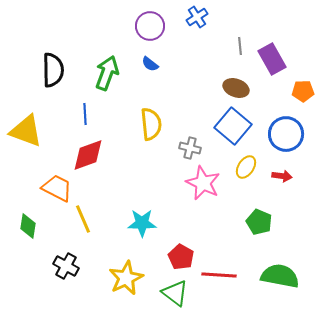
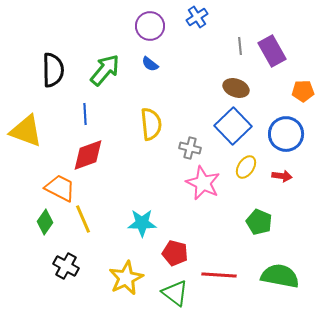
purple rectangle: moved 8 px up
green arrow: moved 2 px left, 3 px up; rotated 20 degrees clockwise
blue square: rotated 6 degrees clockwise
orange trapezoid: moved 3 px right
green diamond: moved 17 px right, 4 px up; rotated 25 degrees clockwise
red pentagon: moved 6 px left, 4 px up; rotated 15 degrees counterclockwise
